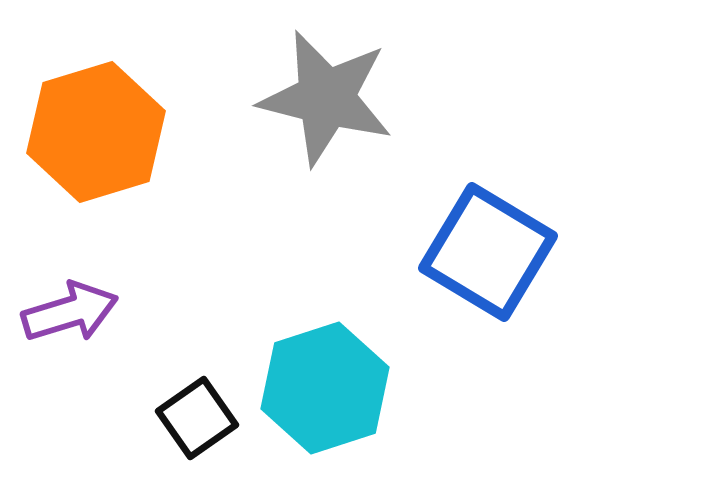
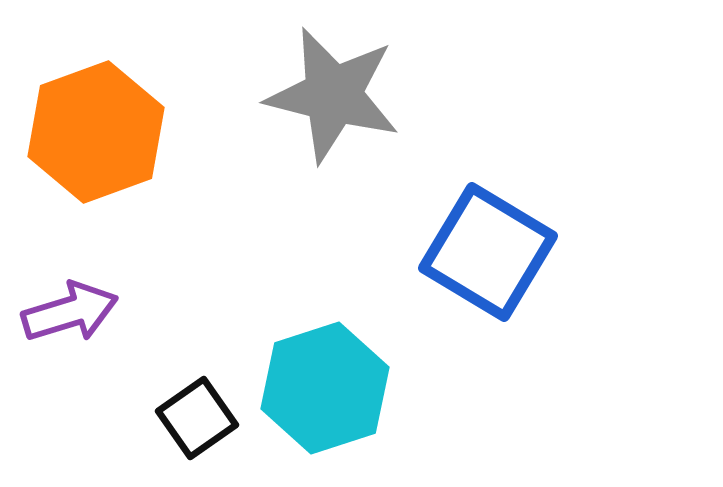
gray star: moved 7 px right, 3 px up
orange hexagon: rotated 3 degrees counterclockwise
